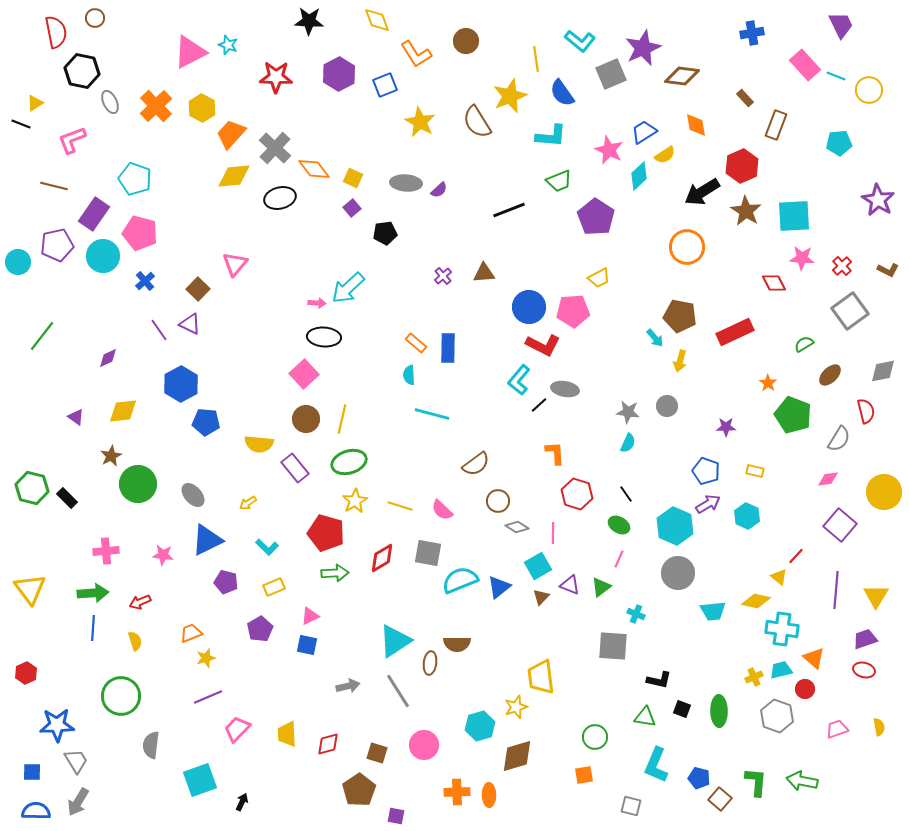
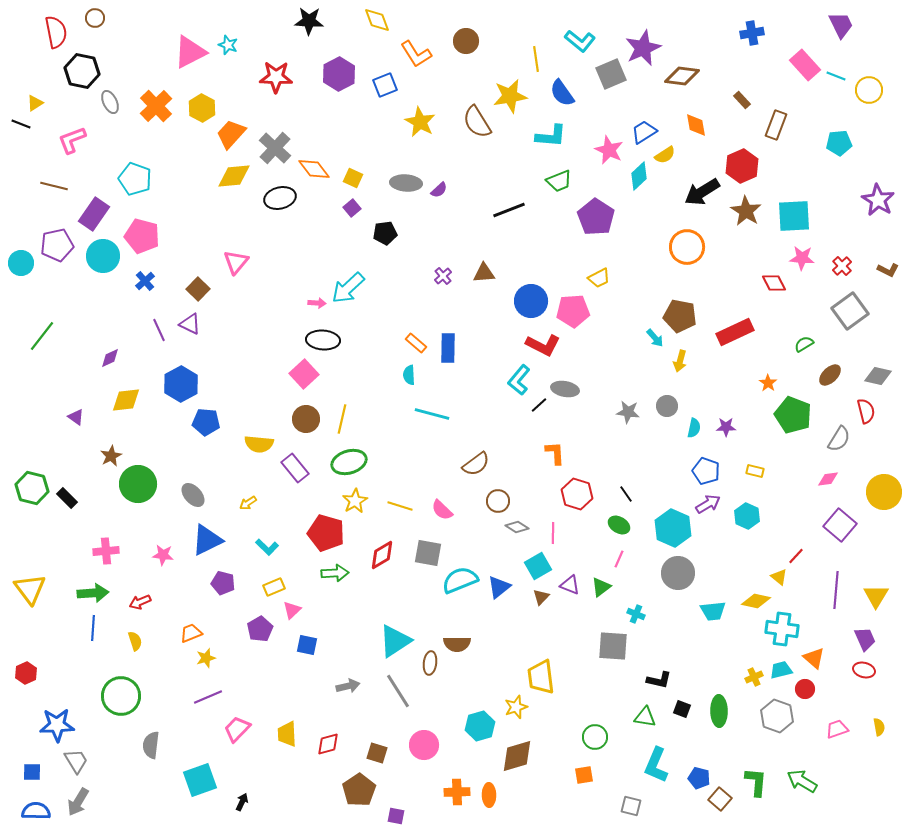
yellow star at (510, 96): rotated 12 degrees clockwise
brown rectangle at (745, 98): moved 3 px left, 2 px down
pink pentagon at (140, 233): moved 2 px right, 3 px down
cyan circle at (18, 262): moved 3 px right, 1 px down
pink triangle at (235, 264): moved 1 px right, 2 px up
blue circle at (529, 307): moved 2 px right, 6 px up
purple line at (159, 330): rotated 10 degrees clockwise
black ellipse at (324, 337): moved 1 px left, 3 px down
purple diamond at (108, 358): moved 2 px right
gray diamond at (883, 371): moved 5 px left, 5 px down; rotated 24 degrees clockwise
yellow diamond at (123, 411): moved 3 px right, 11 px up
cyan semicircle at (628, 443): moved 66 px right, 15 px up; rotated 12 degrees counterclockwise
cyan hexagon at (675, 526): moved 2 px left, 2 px down
red diamond at (382, 558): moved 3 px up
purple pentagon at (226, 582): moved 3 px left, 1 px down
pink triangle at (310, 616): moved 18 px left, 6 px up; rotated 18 degrees counterclockwise
purple trapezoid at (865, 639): rotated 85 degrees clockwise
green arrow at (802, 781): rotated 20 degrees clockwise
